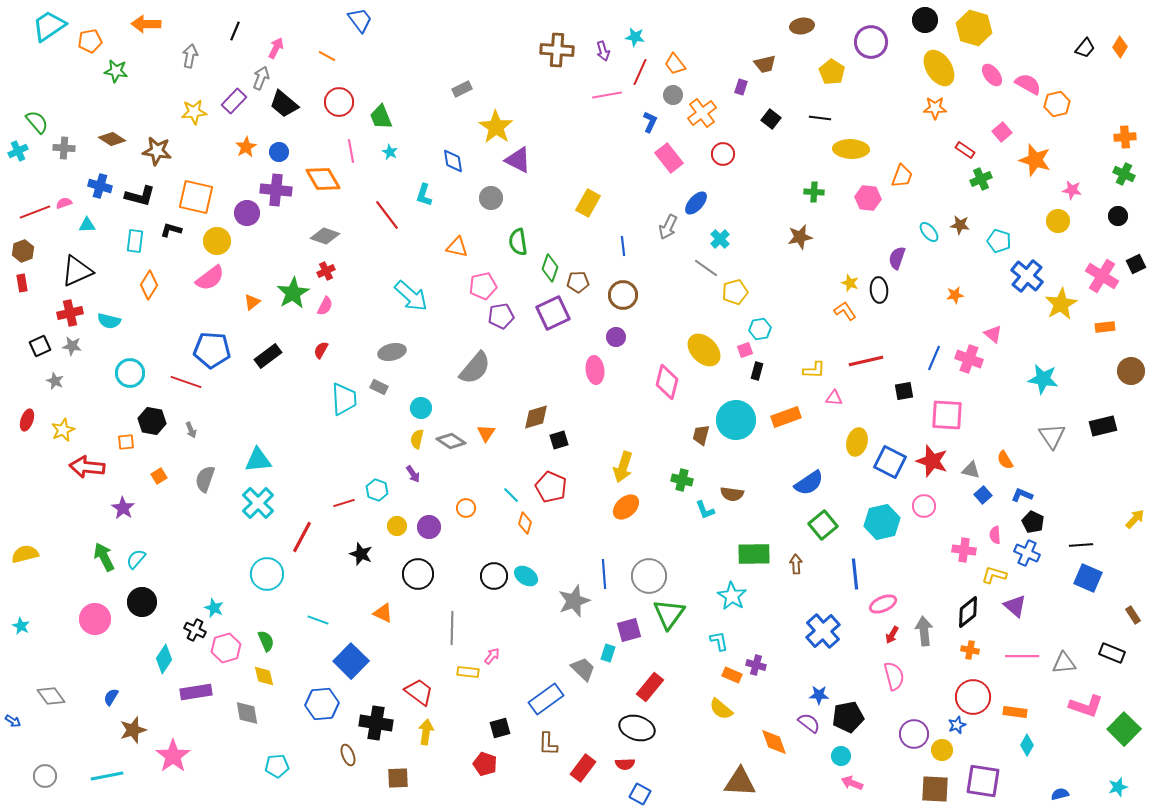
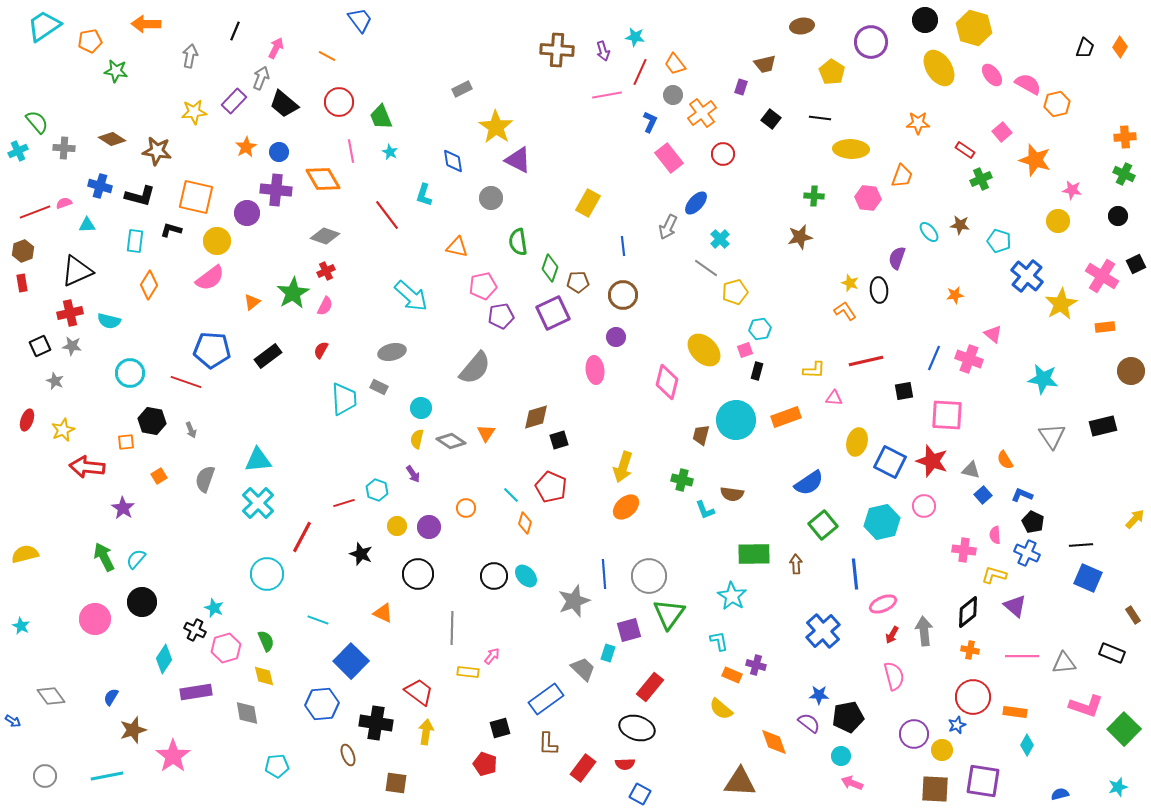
cyan trapezoid at (49, 26): moved 5 px left
black trapezoid at (1085, 48): rotated 20 degrees counterclockwise
orange star at (935, 108): moved 17 px left, 15 px down
green cross at (814, 192): moved 4 px down
cyan ellipse at (526, 576): rotated 15 degrees clockwise
brown square at (398, 778): moved 2 px left, 5 px down; rotated 10 degrees clockwise
